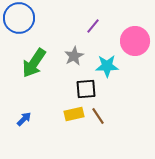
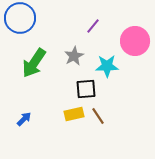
blue circle: moved 1 px right
